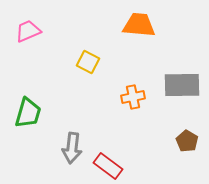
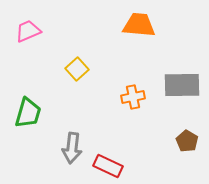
yellow square: moved 11 px left, 7 px down; rotated 20 degrees clockwise
red rectangle: rotated 12 degrees counterclockwise
